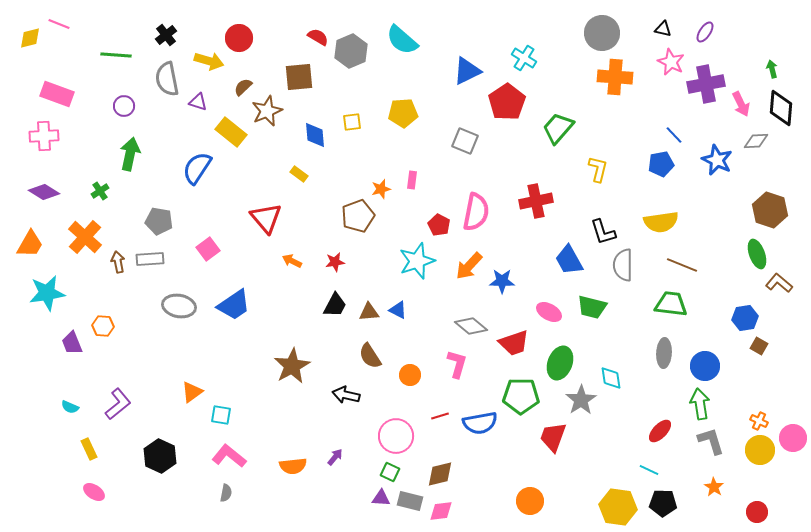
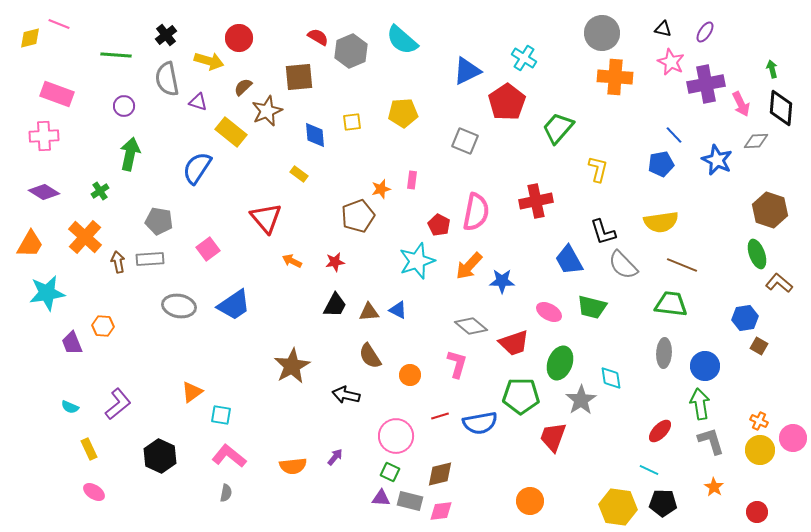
gray semicircle at (623, 265): rotated 44 degrees counterclockwise
